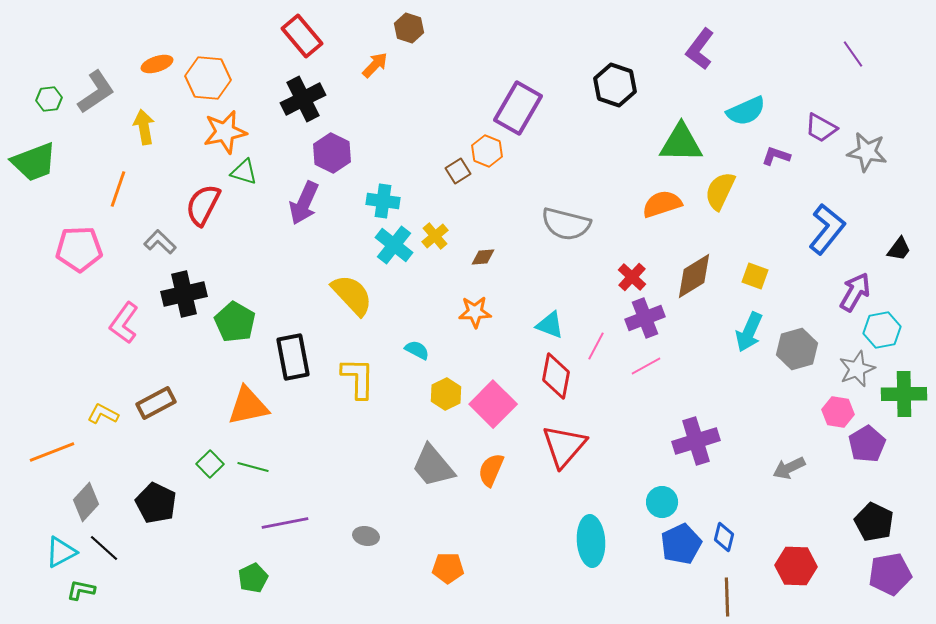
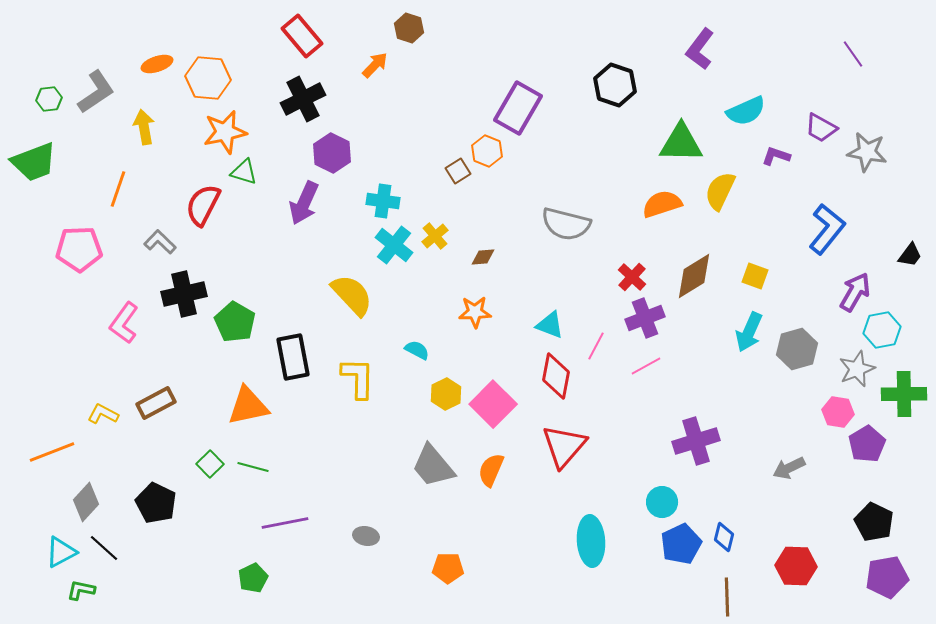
black trapezoid at (899, 249): moved 11 px right, 6 px down
purple pentagon at (890, 574): moved 3 px left, 3 px down
